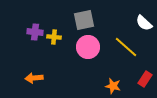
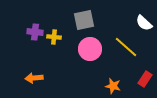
pink circle: moved 2 px right, 2 px down
